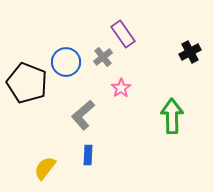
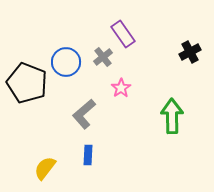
gray L-shape: moved 1 px right, 1 px up
